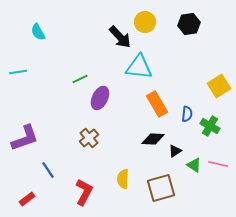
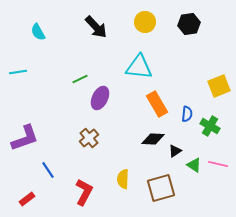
black arrow: moved 24 px left, 10 px up
yellow square: rotated 10 degrees clockwise
